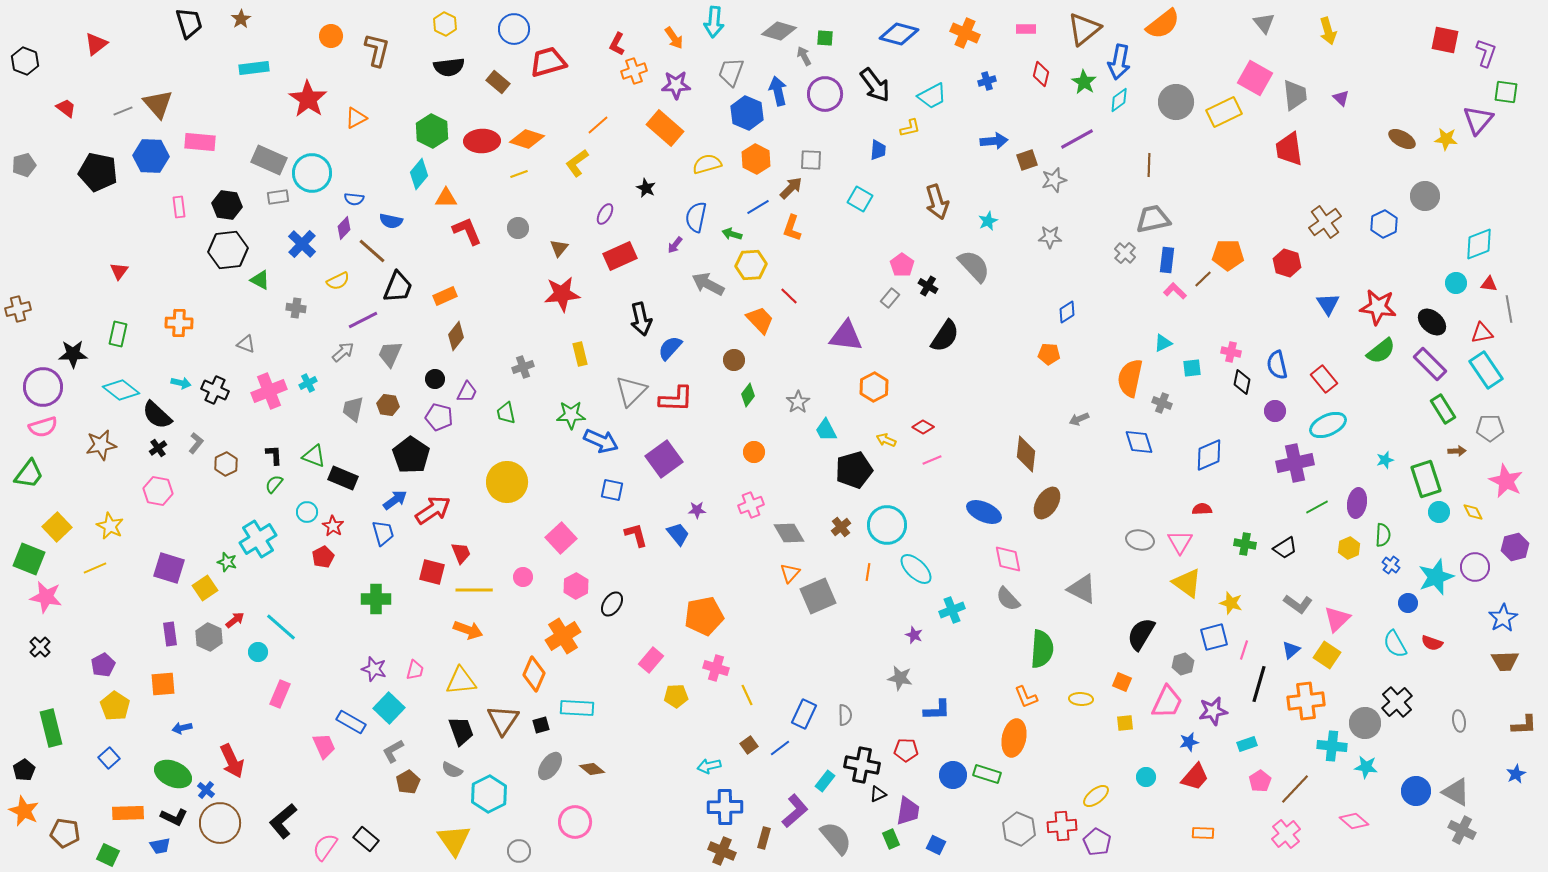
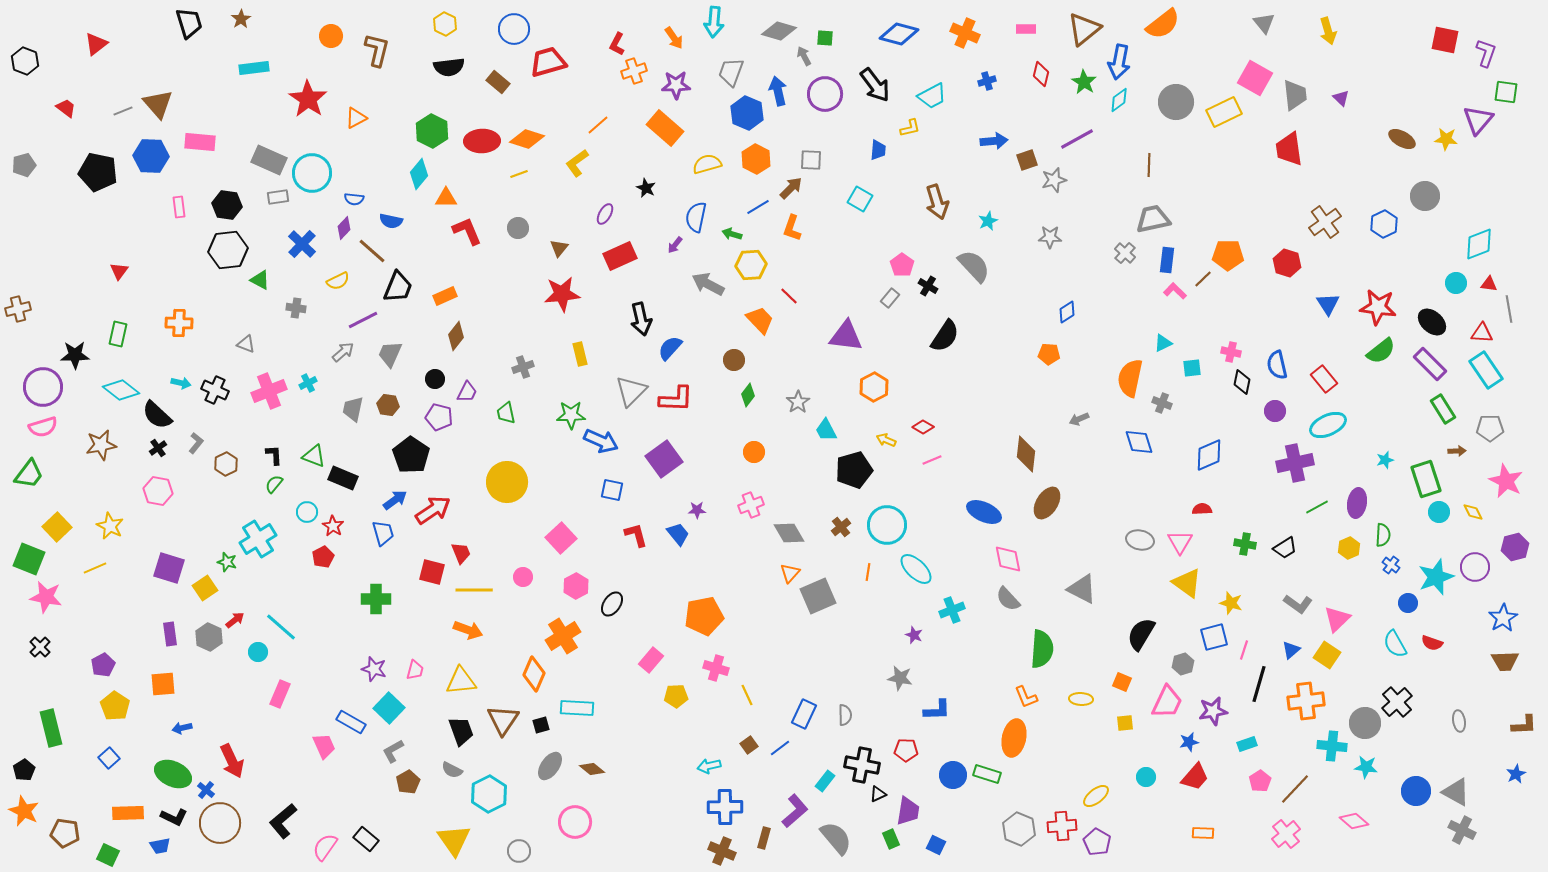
red triangle at (1482, 333): rotated 15 degrees clockwise
black star at (73, 354): moved 2 px right, 1 px down
